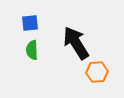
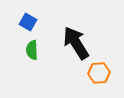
blue square: moved 2 px left, 1 px up; rotated 36 degrees clockwise
orange hexagon: moved 2 px right, 1 px down
